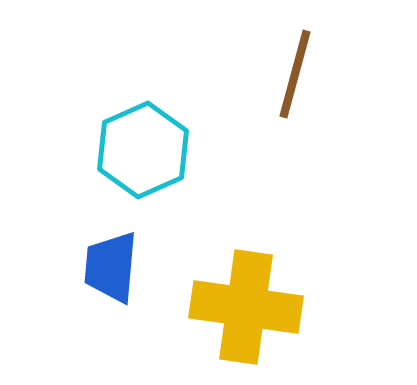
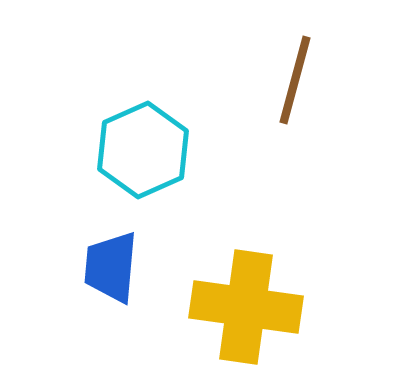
brown line: moved 6 px down
